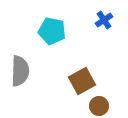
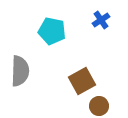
blue cross: moved 3 px left
